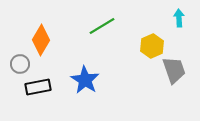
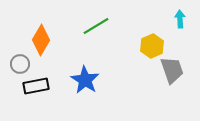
cyan arrow: moved 1 px right, 1 px down
green line: moved 6 px left
gray trapezoid: moved 2 px left
black rectangle: moved 2 px left, 1 px up
